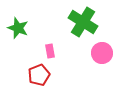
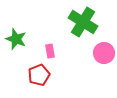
green star: moved 2 px left, 11 px down
pink circle: moved 2 px right
